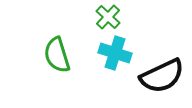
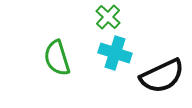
green semicircle: moved 3 px down
